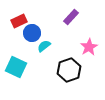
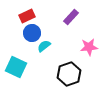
red rectangle: moved 8 px right, 5 px up
pink star: rotated 24 degrees clockwise
black hexagon: moved 4 px down
